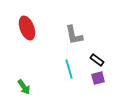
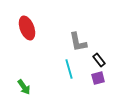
gray L-shape: moved 4 px right, 7 px down
black rectangle: moved 2 px right; rotated 16 degrees clockwise
